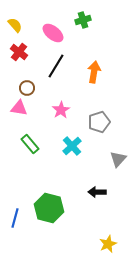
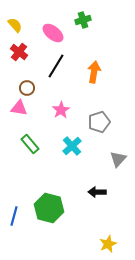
blue line: moved 1 px left, 2 px up
